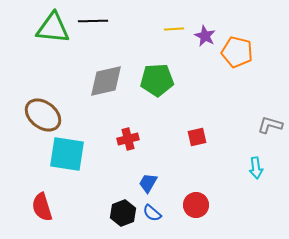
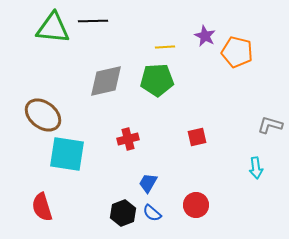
yellow line: moved 9 px left, 18 px down
